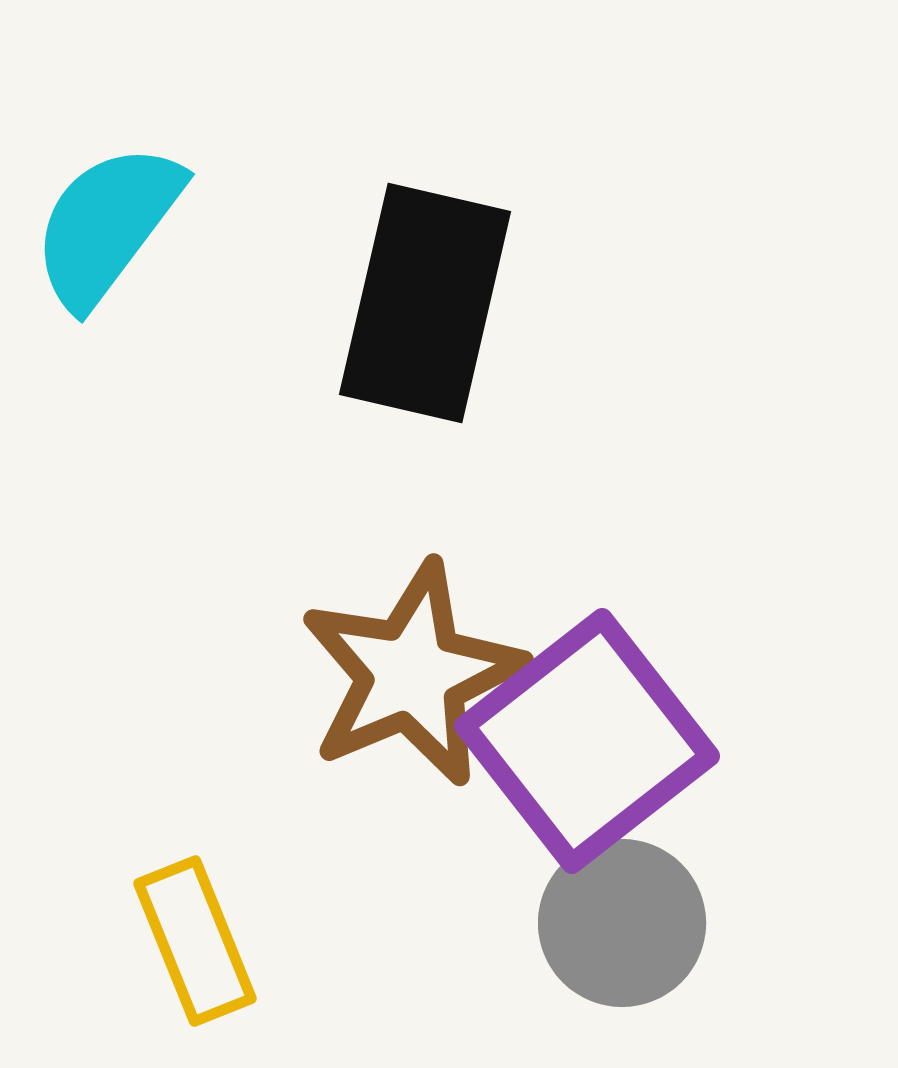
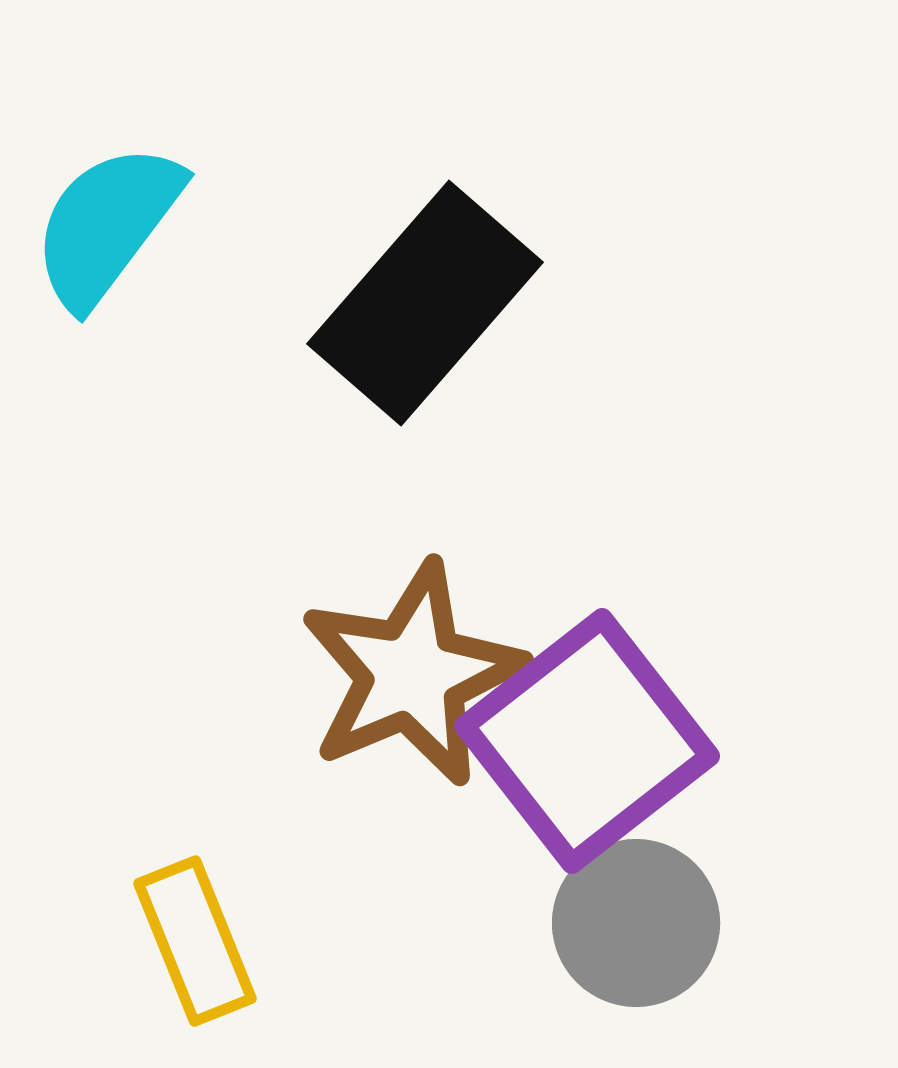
black rectangle: rotated 28 degrees clockwise
gray circle: moved 14 px right
